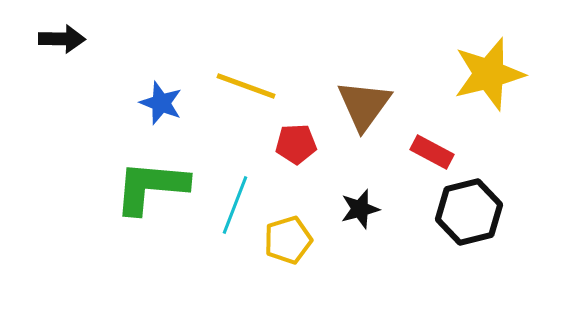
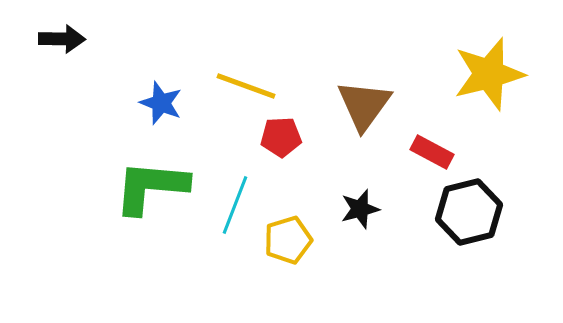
red pentagon: moved 15 px left, 7 px up
